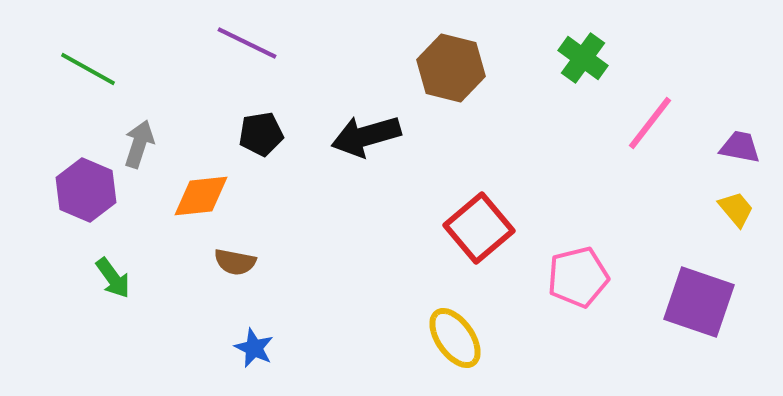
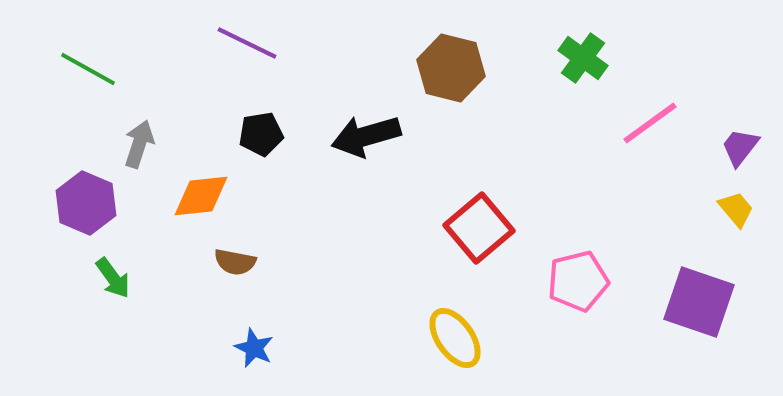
pink line: rotated 16 degrees clockwise
purple trapezoid: rotated 63 degrees counterclockwise
purple hexagon: moved 13 px down
pink pentagon: moved 4 px down
